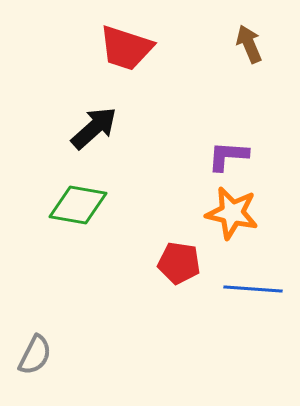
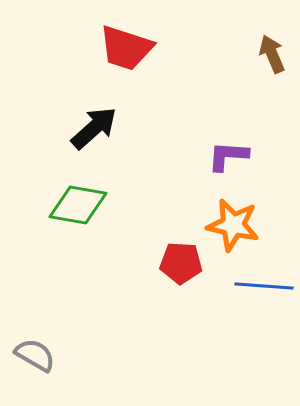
brown arrow: moved 23 px right, 10 px down
orange star: moved 1 px right, 12 px down
red pentagon: moved 2 px right; rotated 6 degrees counterclockwise
blue line: moved 11 px right, 3 px up
gray semicircle: rotated 87 degrees counterclockwise
